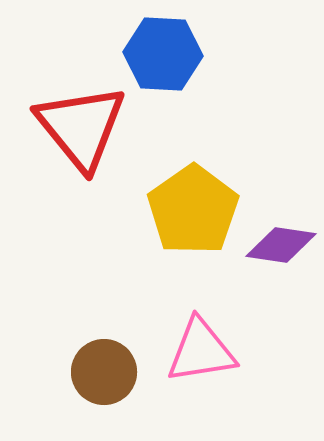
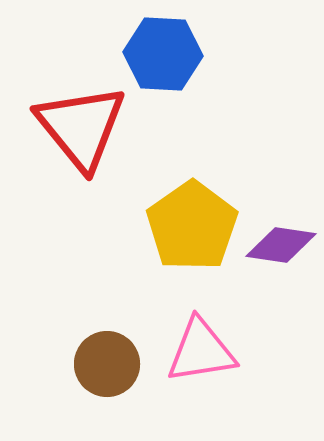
yellow pentagon: moved 1 px left, 16 px down
brown circle: moved 3 px right, 8 px up
